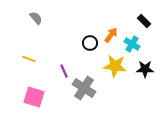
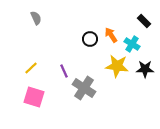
gray semicircle: rotated 16 degrees clockwise
orange arrow: rotated 70 degrees counterclockwise
black circle: moved 4 px up
yellow line: moved 2 px right, 9 px down; rotated 64 degrees counterclockwise
yellow star: moved 2 px right
